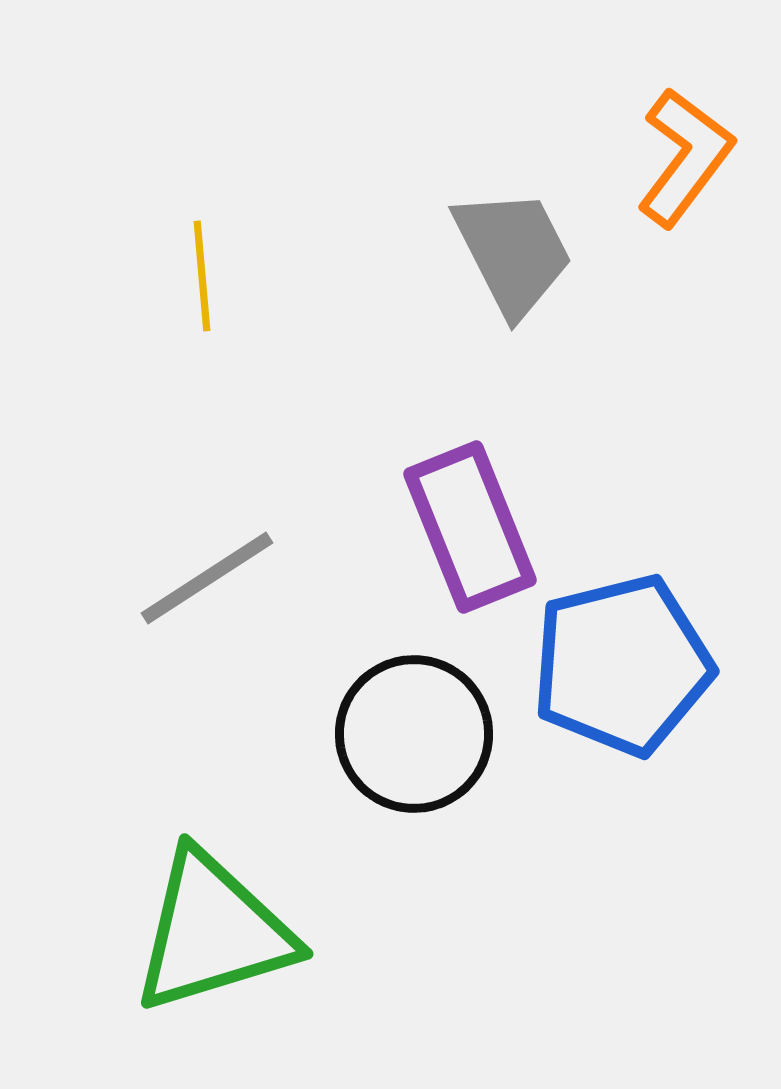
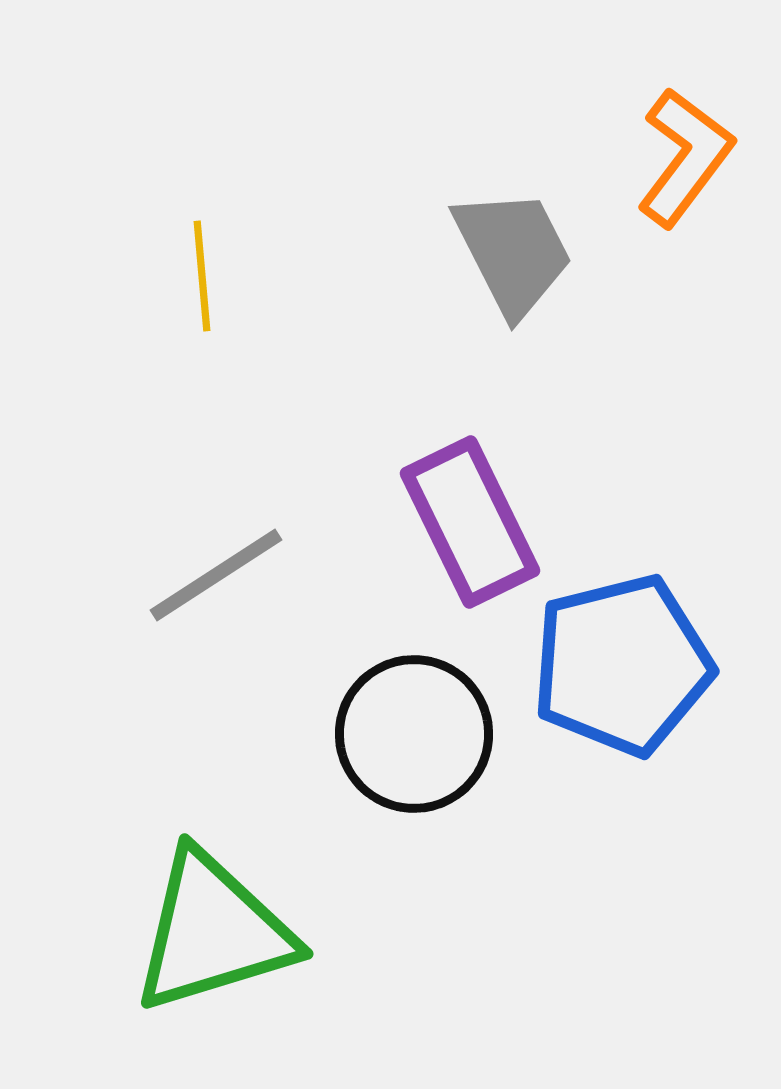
purple rectangle: moved 5 px up; rotated 4 degrees counterclockwise
gray line: moved 9 px right, 3 px up
